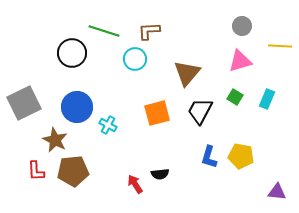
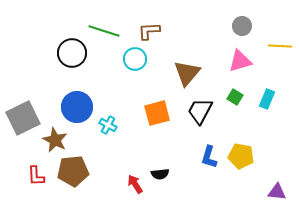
gray square: moved 1 px left, 15 px down
red L-shape: moved 5 px down
